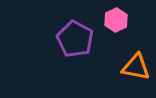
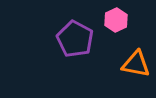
orange triangle: moved 3 px up
